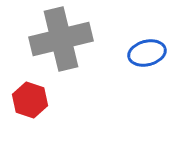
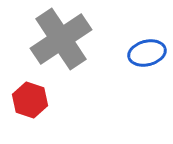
gray cross: rotated 20 degrees counterclockwise
